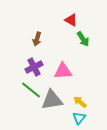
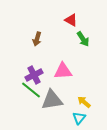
purple cross: moved 8 px down
yellow arrow: moved 4 px right
